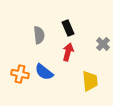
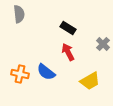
black rectangle: rotated 35 degrees counterclockwise
gray semicircle: moved 20 px left, 21 px up
red arrow: rotated 42 degrees counterclockwise
blue semicircle: moved 2 px right
yellow trapezoid: rotated 65 degrees clockwise
